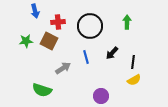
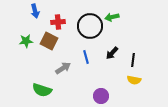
green arrow: moved 15 px left, 5 px up; rotated 104 degrees counterclockwise
black line: moved 2 px up
yellow semicircle: rotated 40 degrees clockwise
